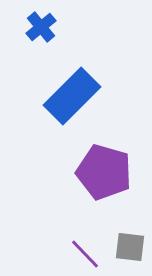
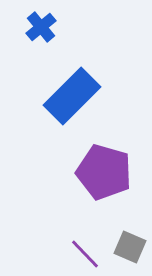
gray square: rotated 16 degrees clockwise
